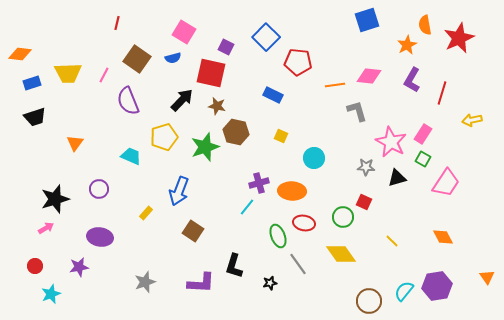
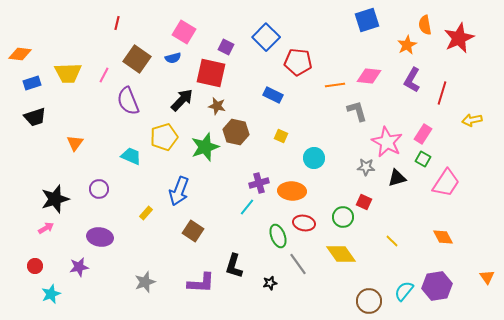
pink star at (391, 142): moved 4 px left
